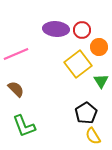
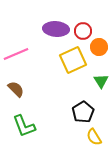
red circle: moved 1 px right, 1 px down
yellow square: moved 5 px left, 4 px up; rotated 12 degrees clockwise
black pentagon: moved 3 px left, 1 px up
yellow semicircle: moved 1 px right, 1 px down
